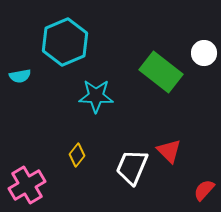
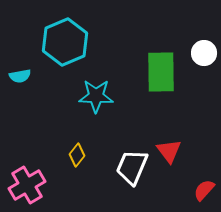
green rectangle: rotated 51 degrees clockwise
red triangle: rotated 8 degrees clockwise
